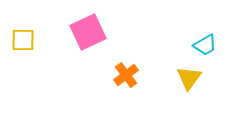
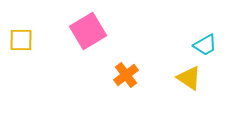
pink square: moved 1 px up; rotated 6 degrees counterclockwise
yellow square: moved 2 px left
yellow triangle: rotated 32 degrees counterclockwise
